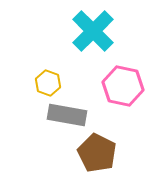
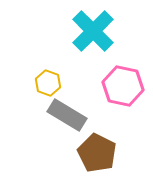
gray rectangle: rotated 21 degrees clockwise
